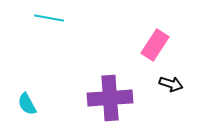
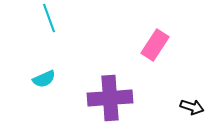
cyan line: rotated 60 degrees clockwise
black arrow: moved 21 px right, 23 px down
cyan semicircle: moved 17 px right, 25 px up; rotated 85 degrees counterclockwise
